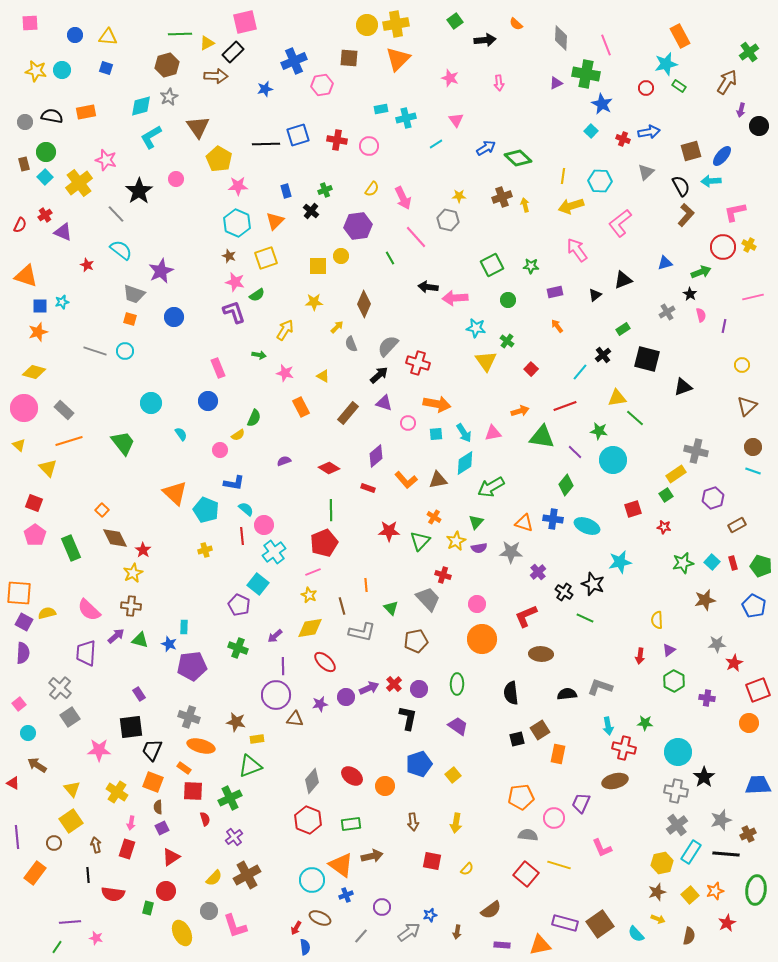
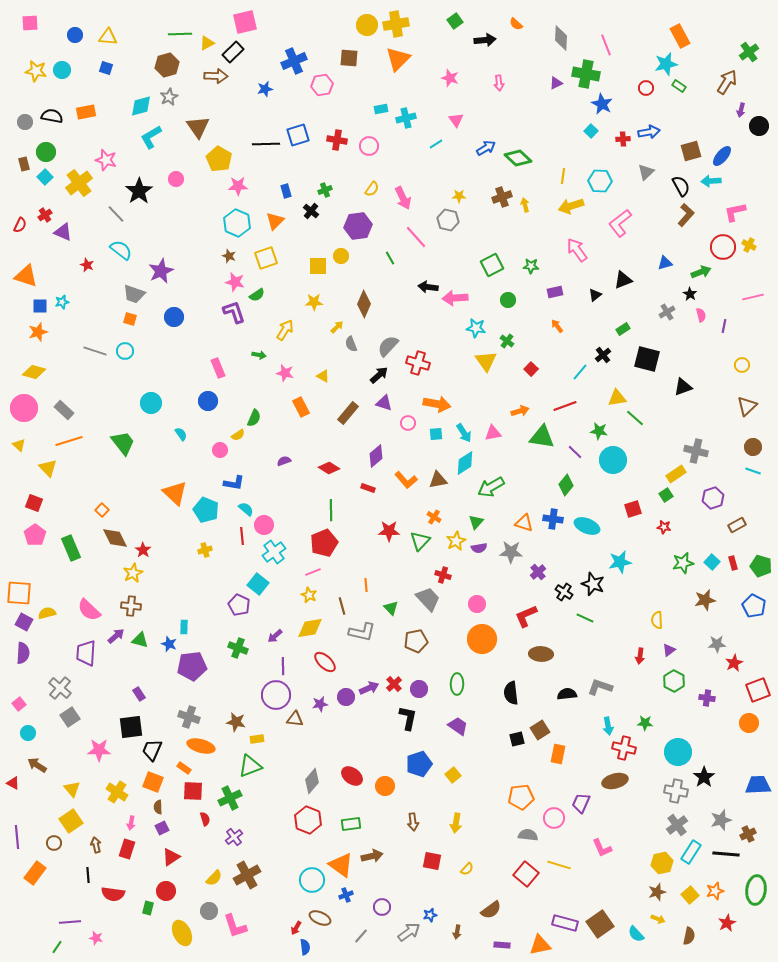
red cross at (623, 139): rotated 24 degrees counterclockwise
